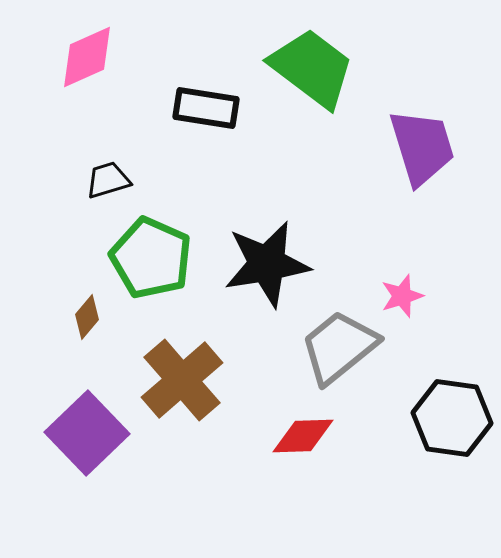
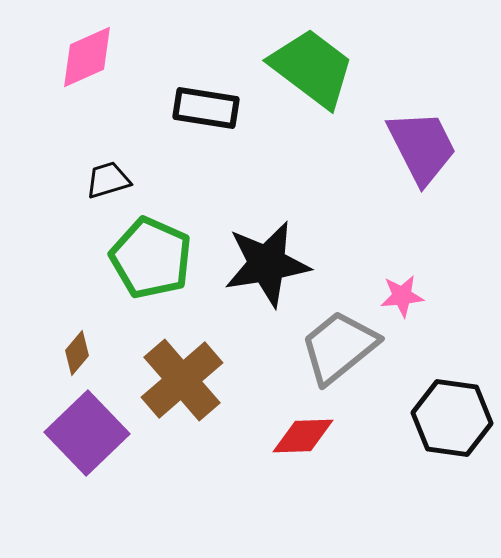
purple trapezoid: rotated 10 degrees counterclockwise
pink star: rotated 12 degrees clockwise
brown diamond: moved 10 px left, 36 px down
